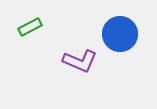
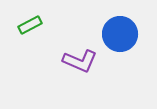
green rectangle: moved 2 px up
